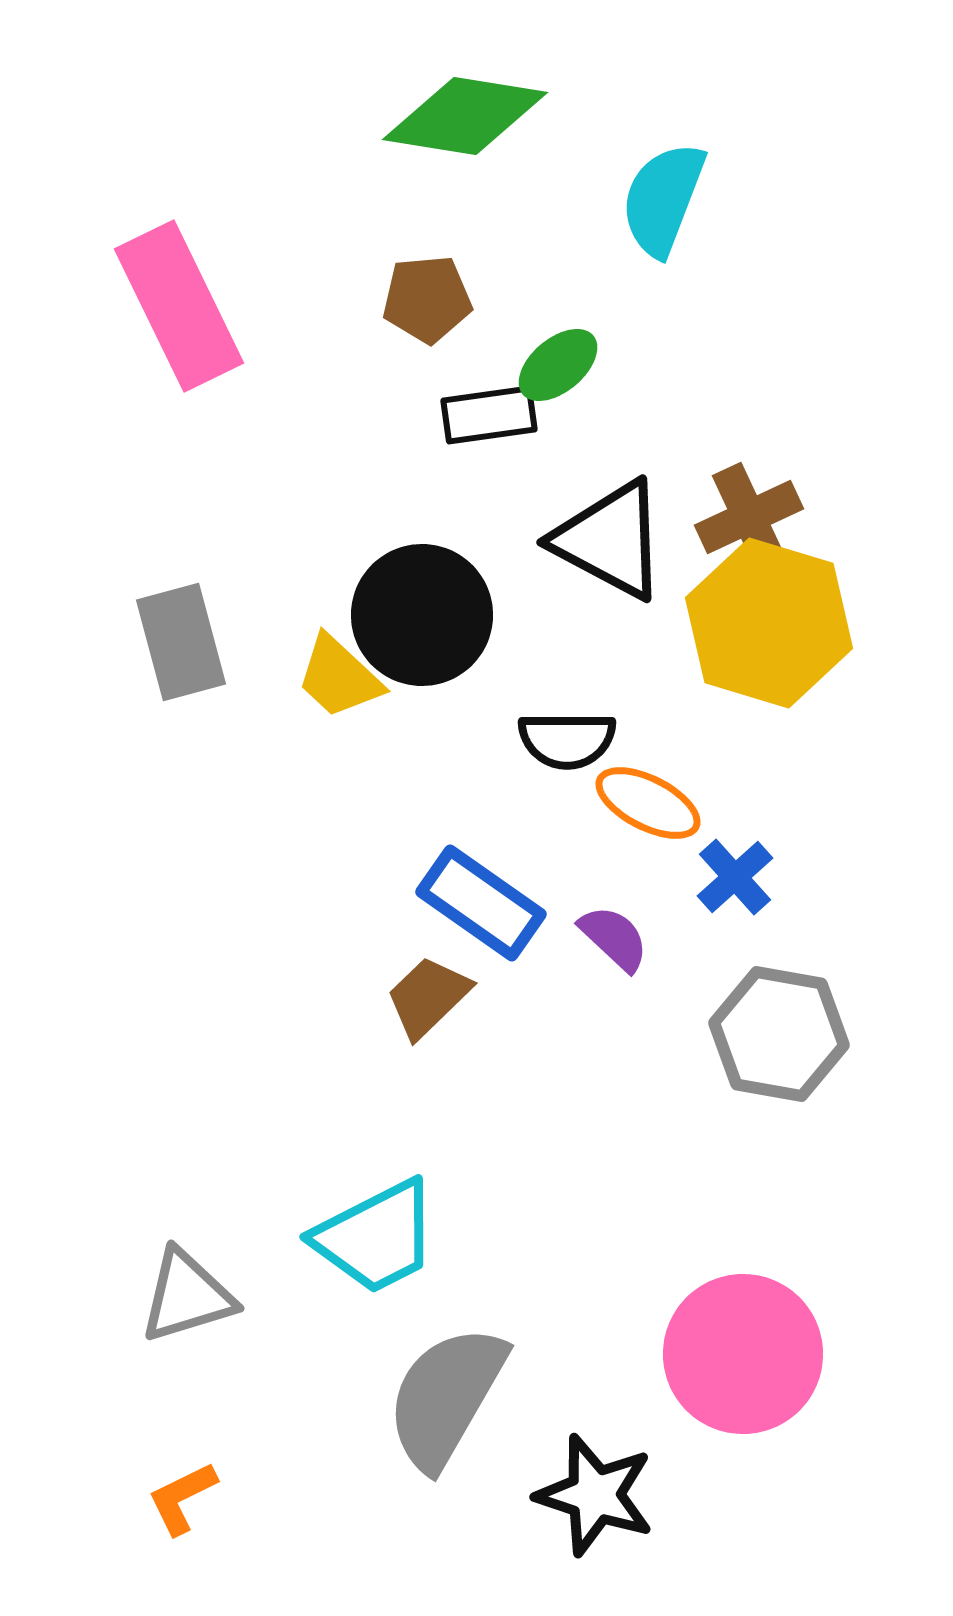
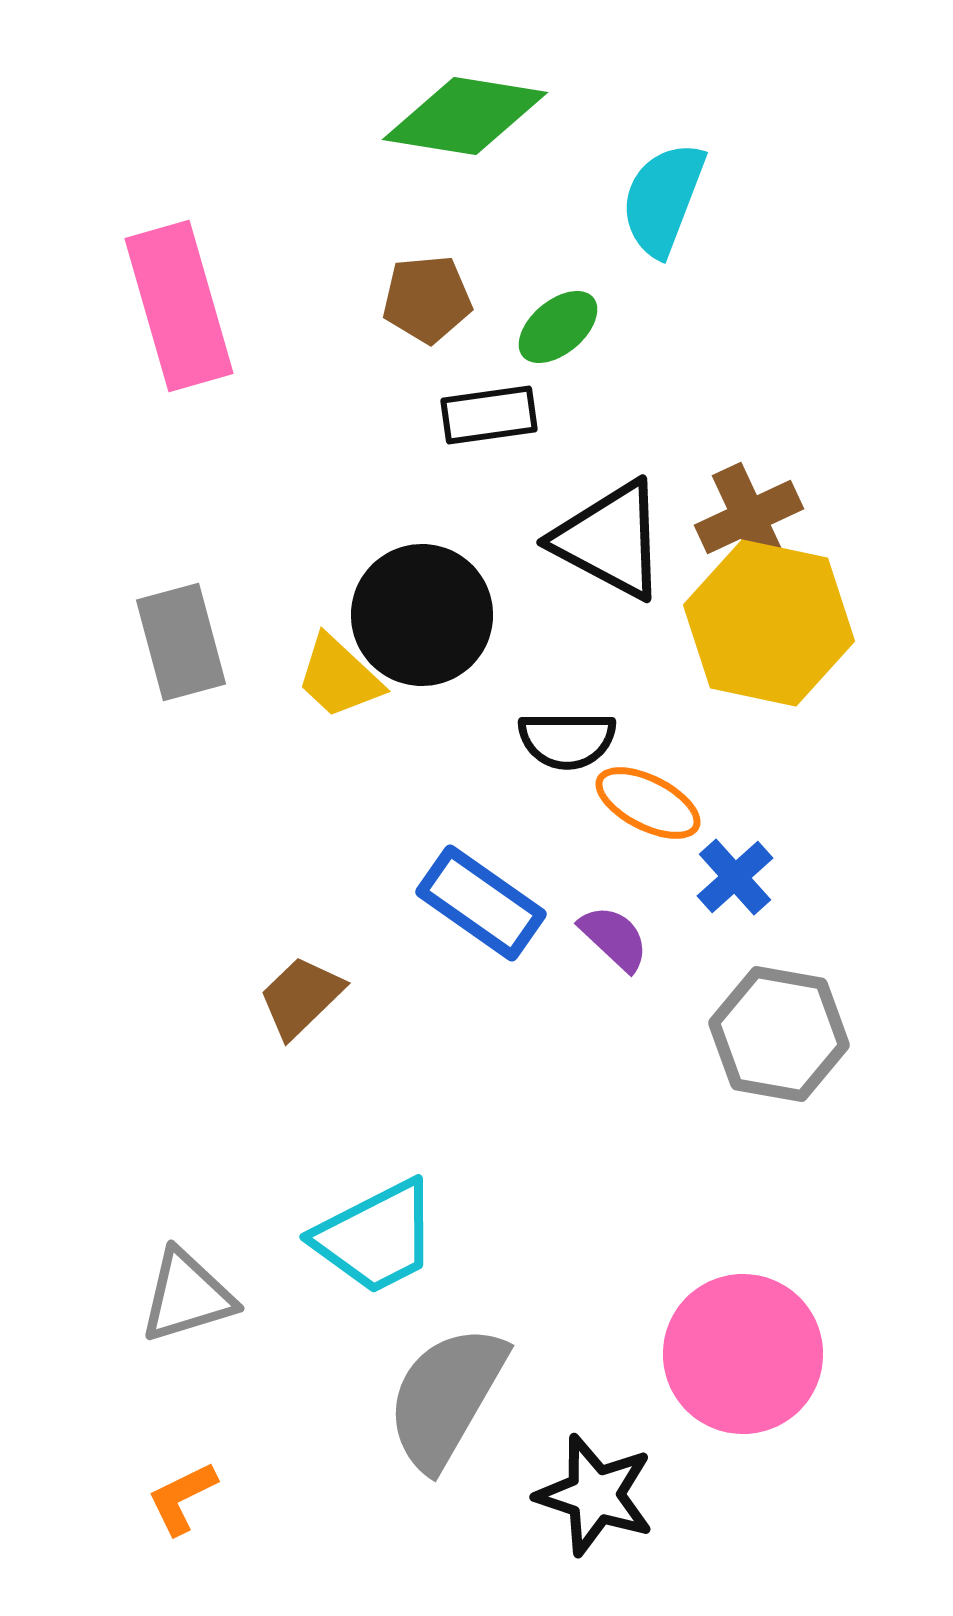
pink rectangle: rotated 10 degrees clockwise
green ellipse: moved 38 px up
yellow hexagon: rotated 5 degrees counterclockwise
brown trapezoid: moved 127 px left
